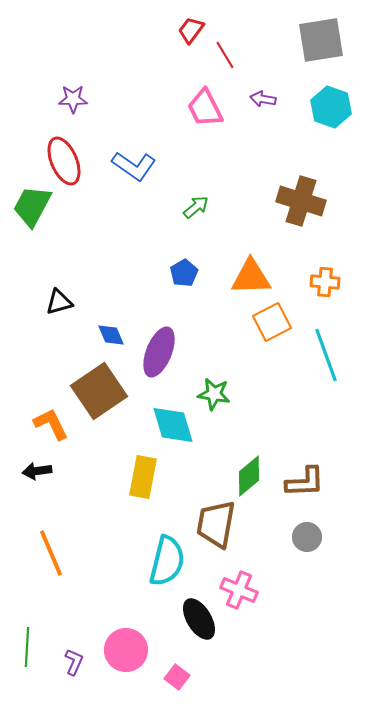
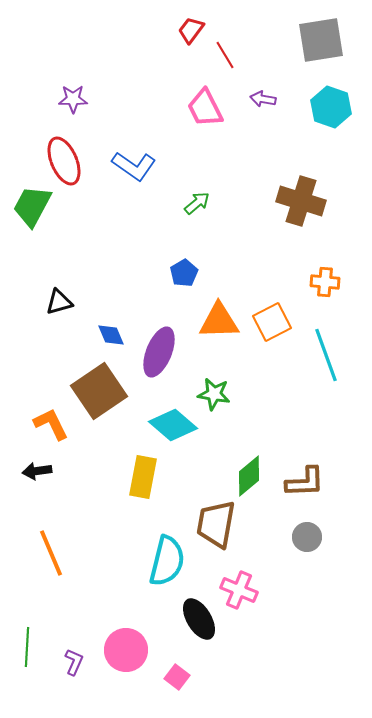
green arrow: moved 1 px right, 4 px up
orange triangle: moved 32 px left, 44 px down
cyan diamond: rotated 33 degrees counterclockwise
